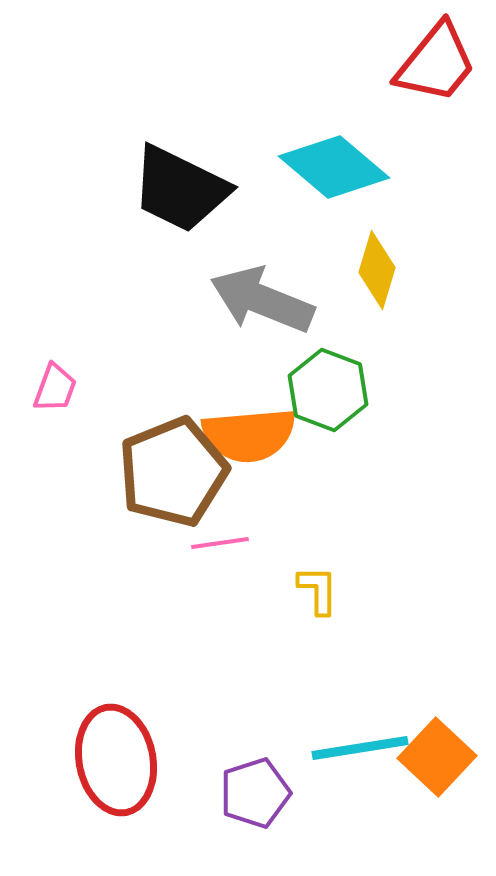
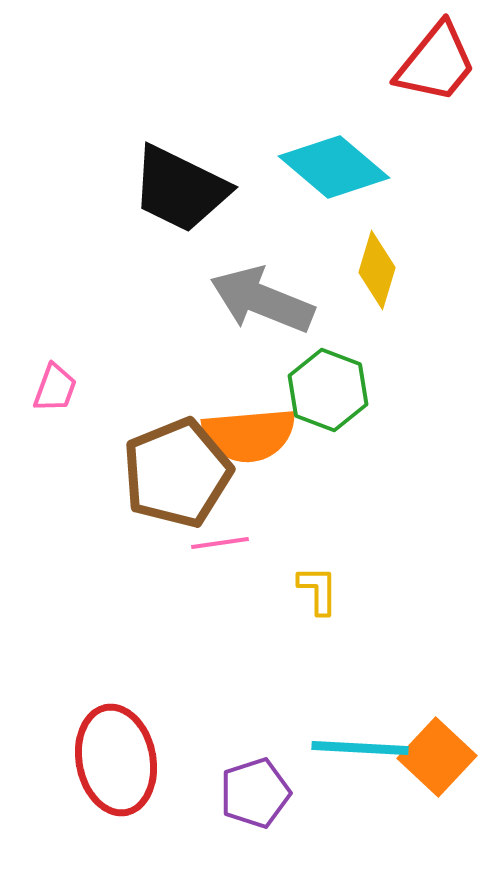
brown pentagon: moved 4 px right, 1 px down
cyan line: rotated 12 degrees clockwise
